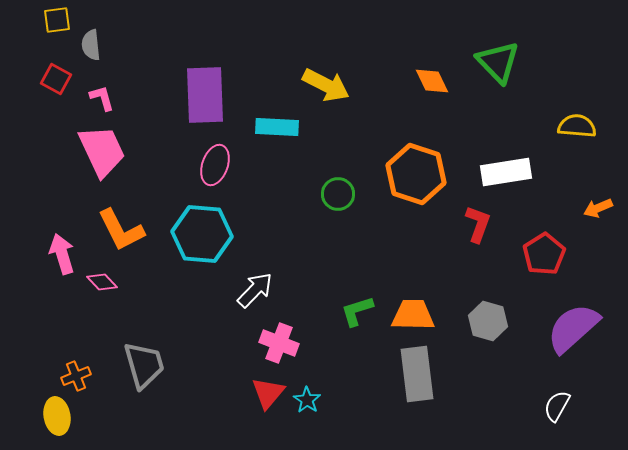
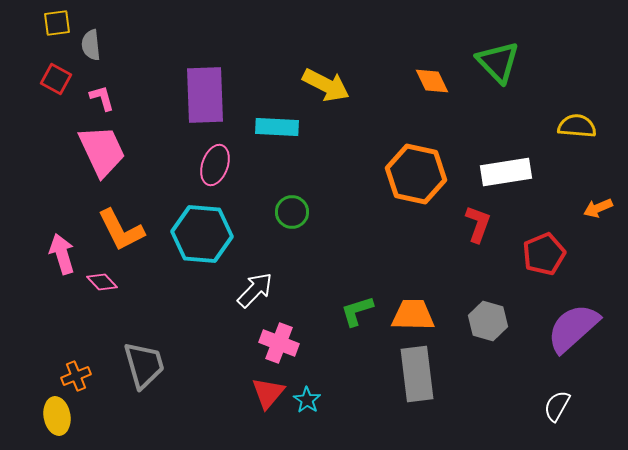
yellow square: moved 3 px down
orange hexagon: rotated 6 degrees counterclockwise
green circle: moved 46 px left, 18 px down
red pentagon: rotated 9 degrees clockwise
